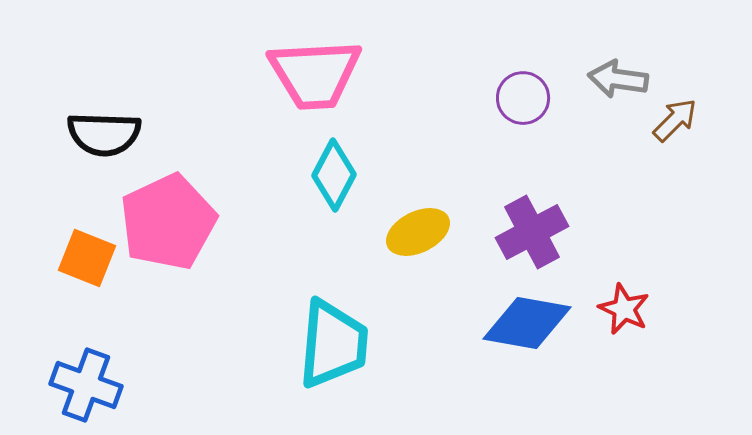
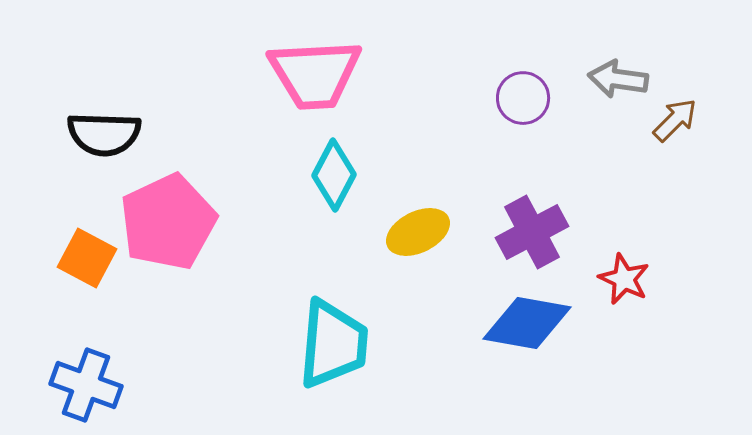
orange square: rotated 6 degrees clockwise
red star: moved 30 px up
